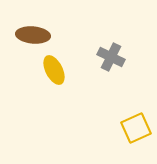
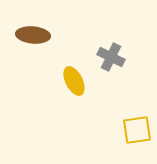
yellow ellipse: moved 20 px right, 11 px down
yellow square: moved 1 px right, 2 px down; rotated 16 degrees clockwise
